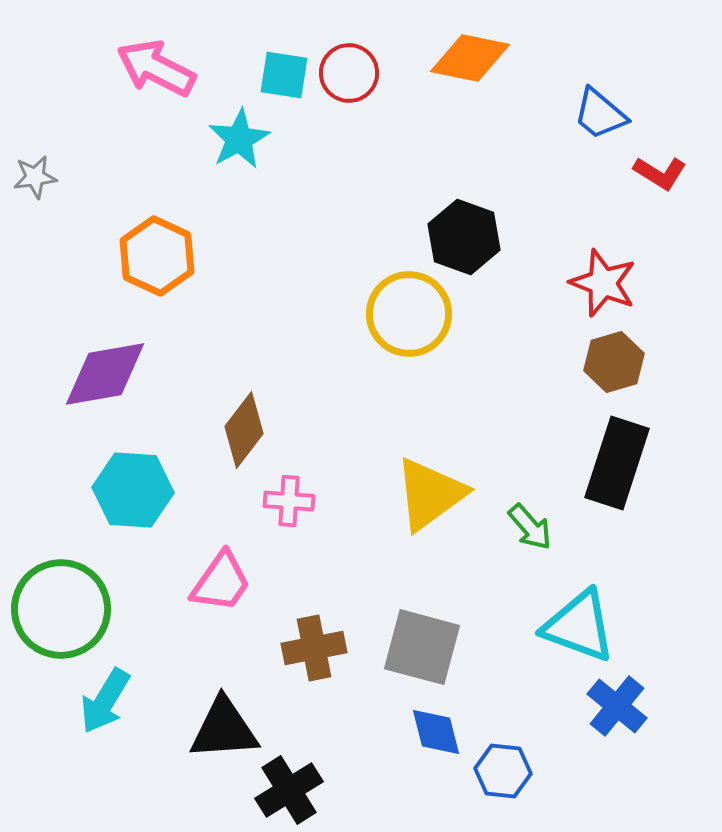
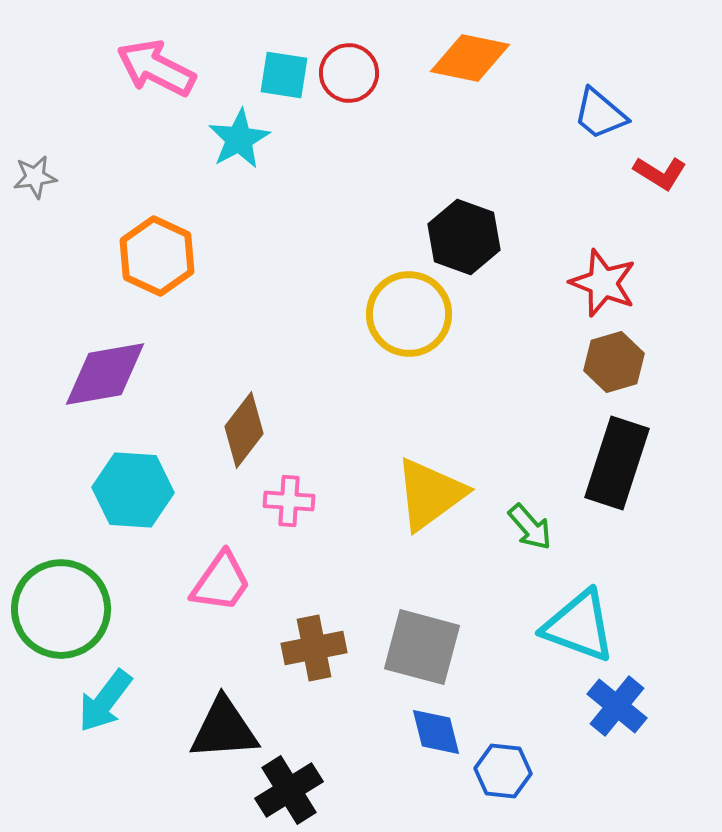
cyan arrow: rotated 6 degrees clockwise
